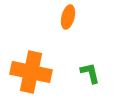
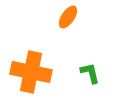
orange ellipse: rotated 20 degrees clockwise
